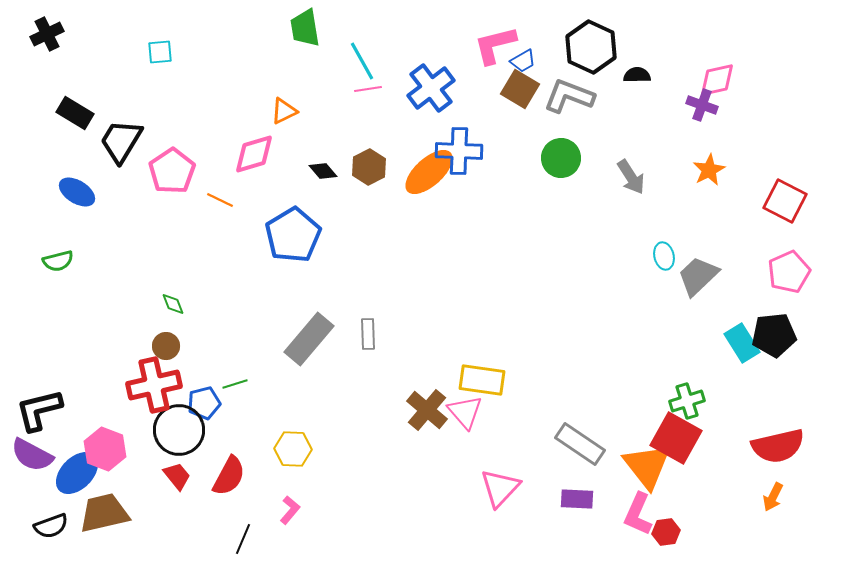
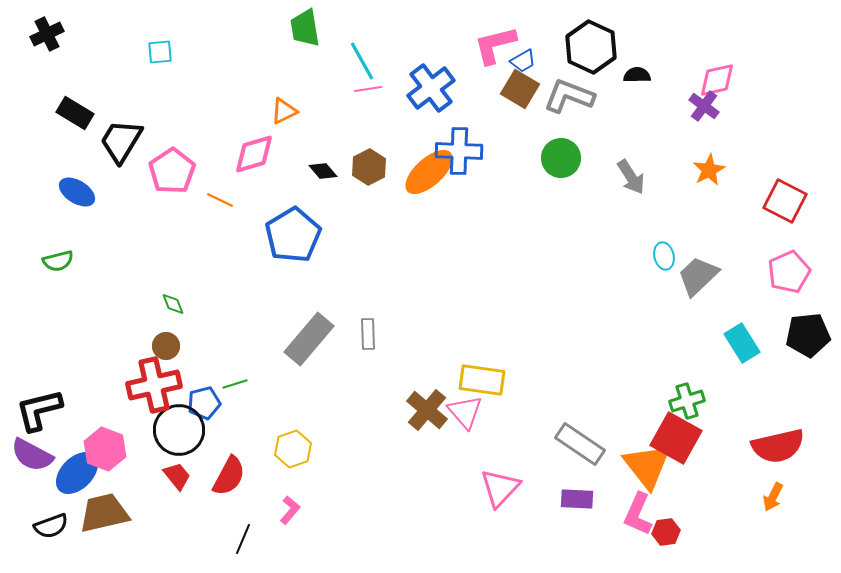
purple cross at (702, 105): moved 2 px right, 1 px down; rotated 16 degrees clockwise
black pentagon at (774, 335): moved 34 px right
yellow hexagon at (293, 449): rotated 21 degrees counterclockwise
